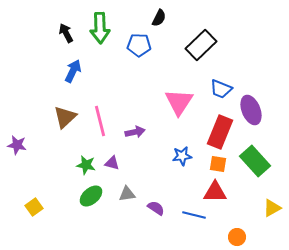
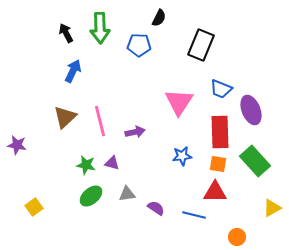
black rectangle: rotated 24 degrees counterclockwise
red rectangle: rotated 24 degrees counterclockwise
